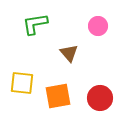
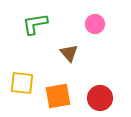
pink circle: moved 3 px left, 2 px up
